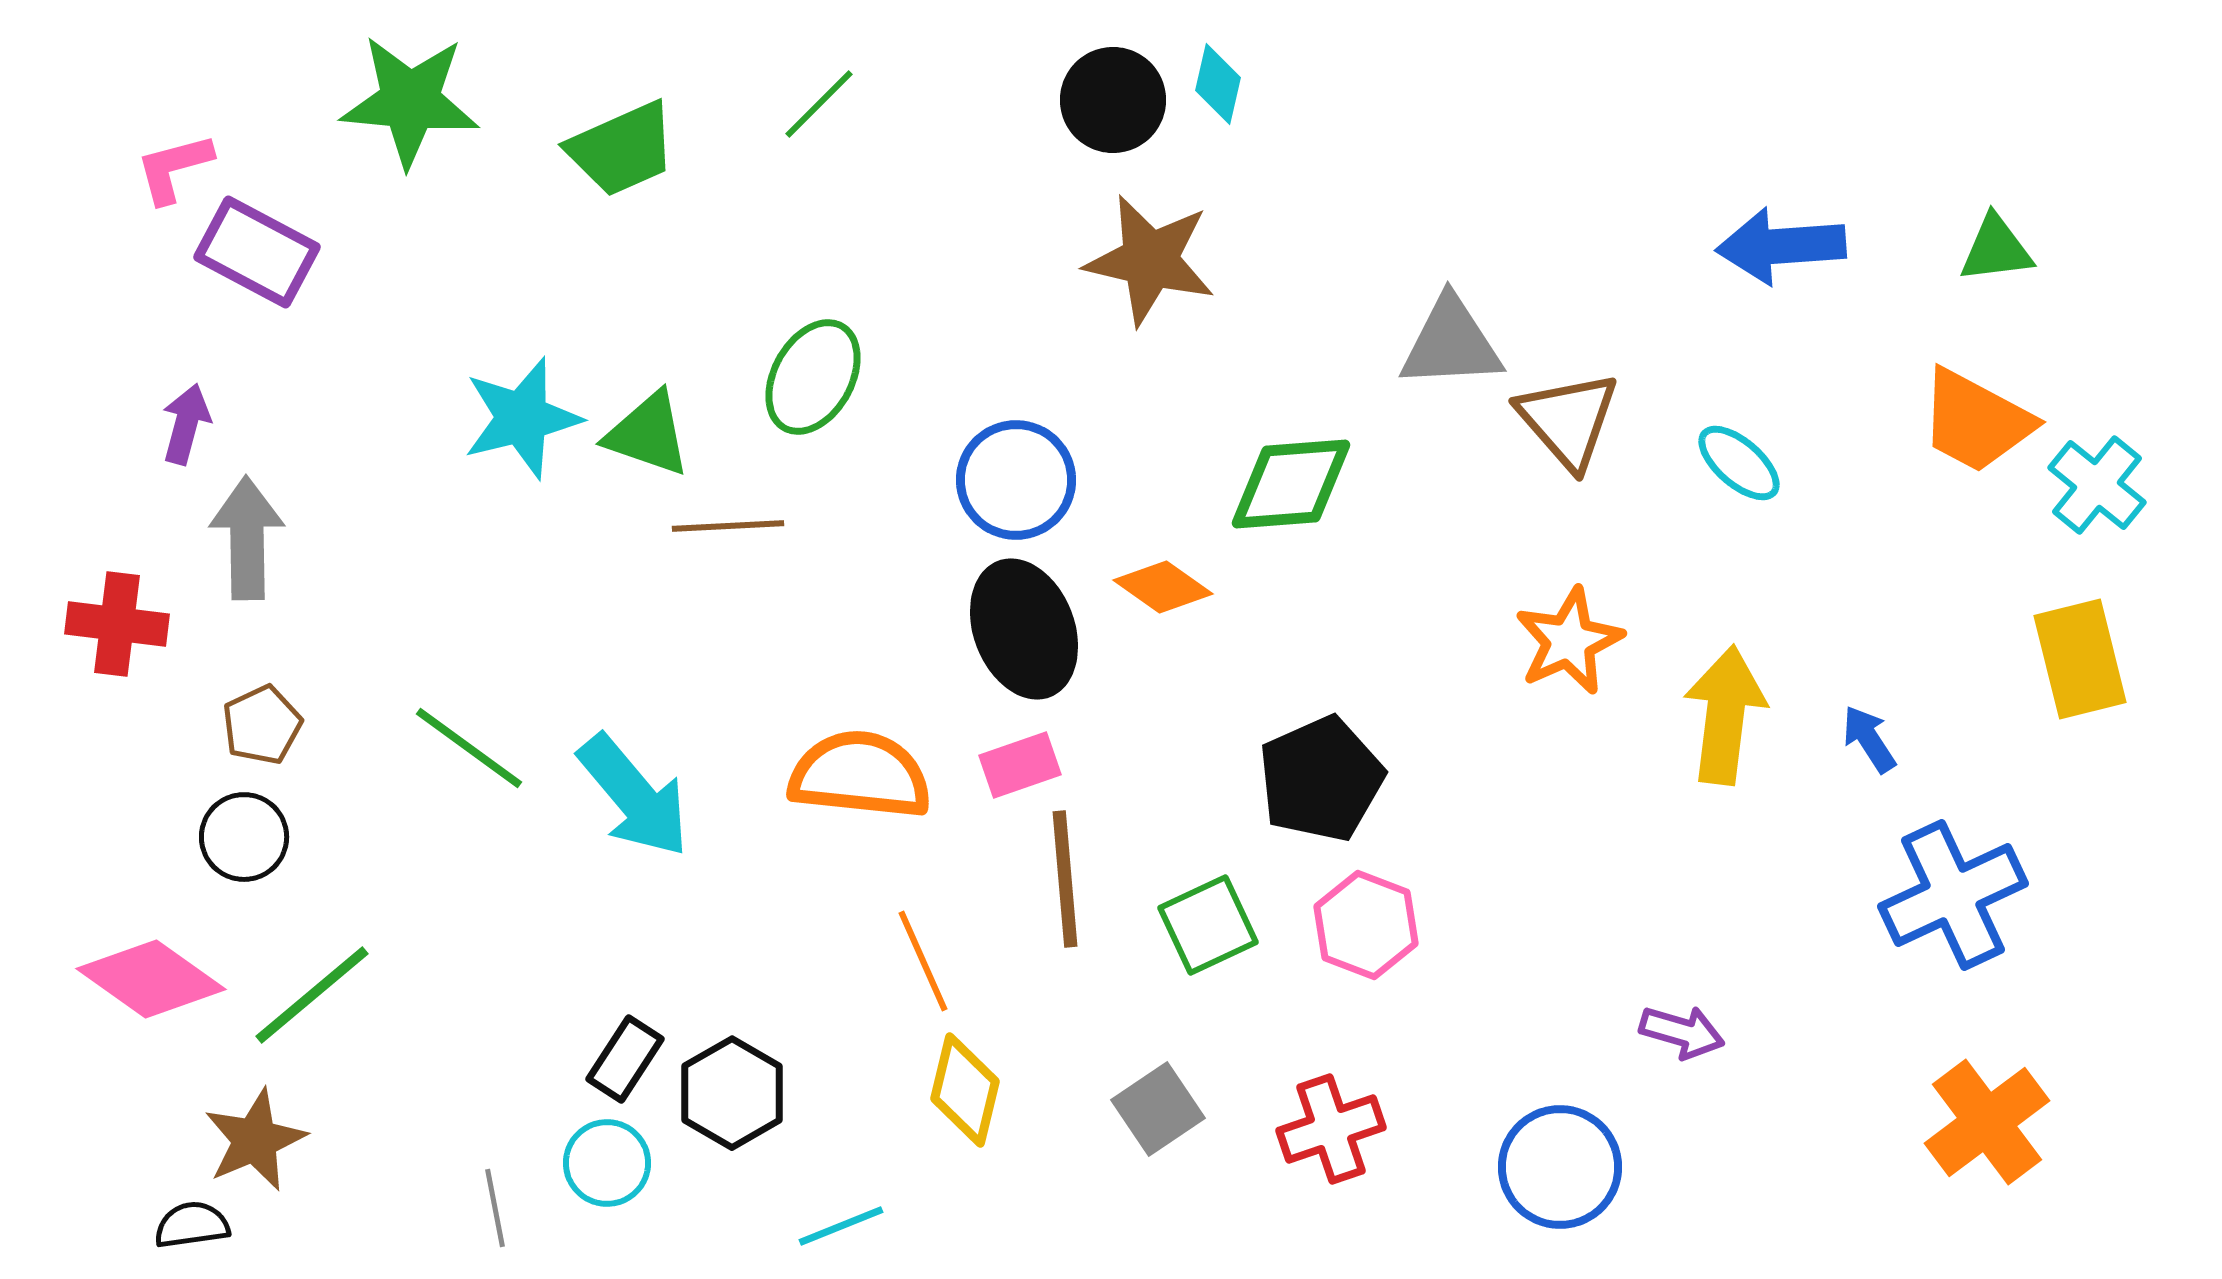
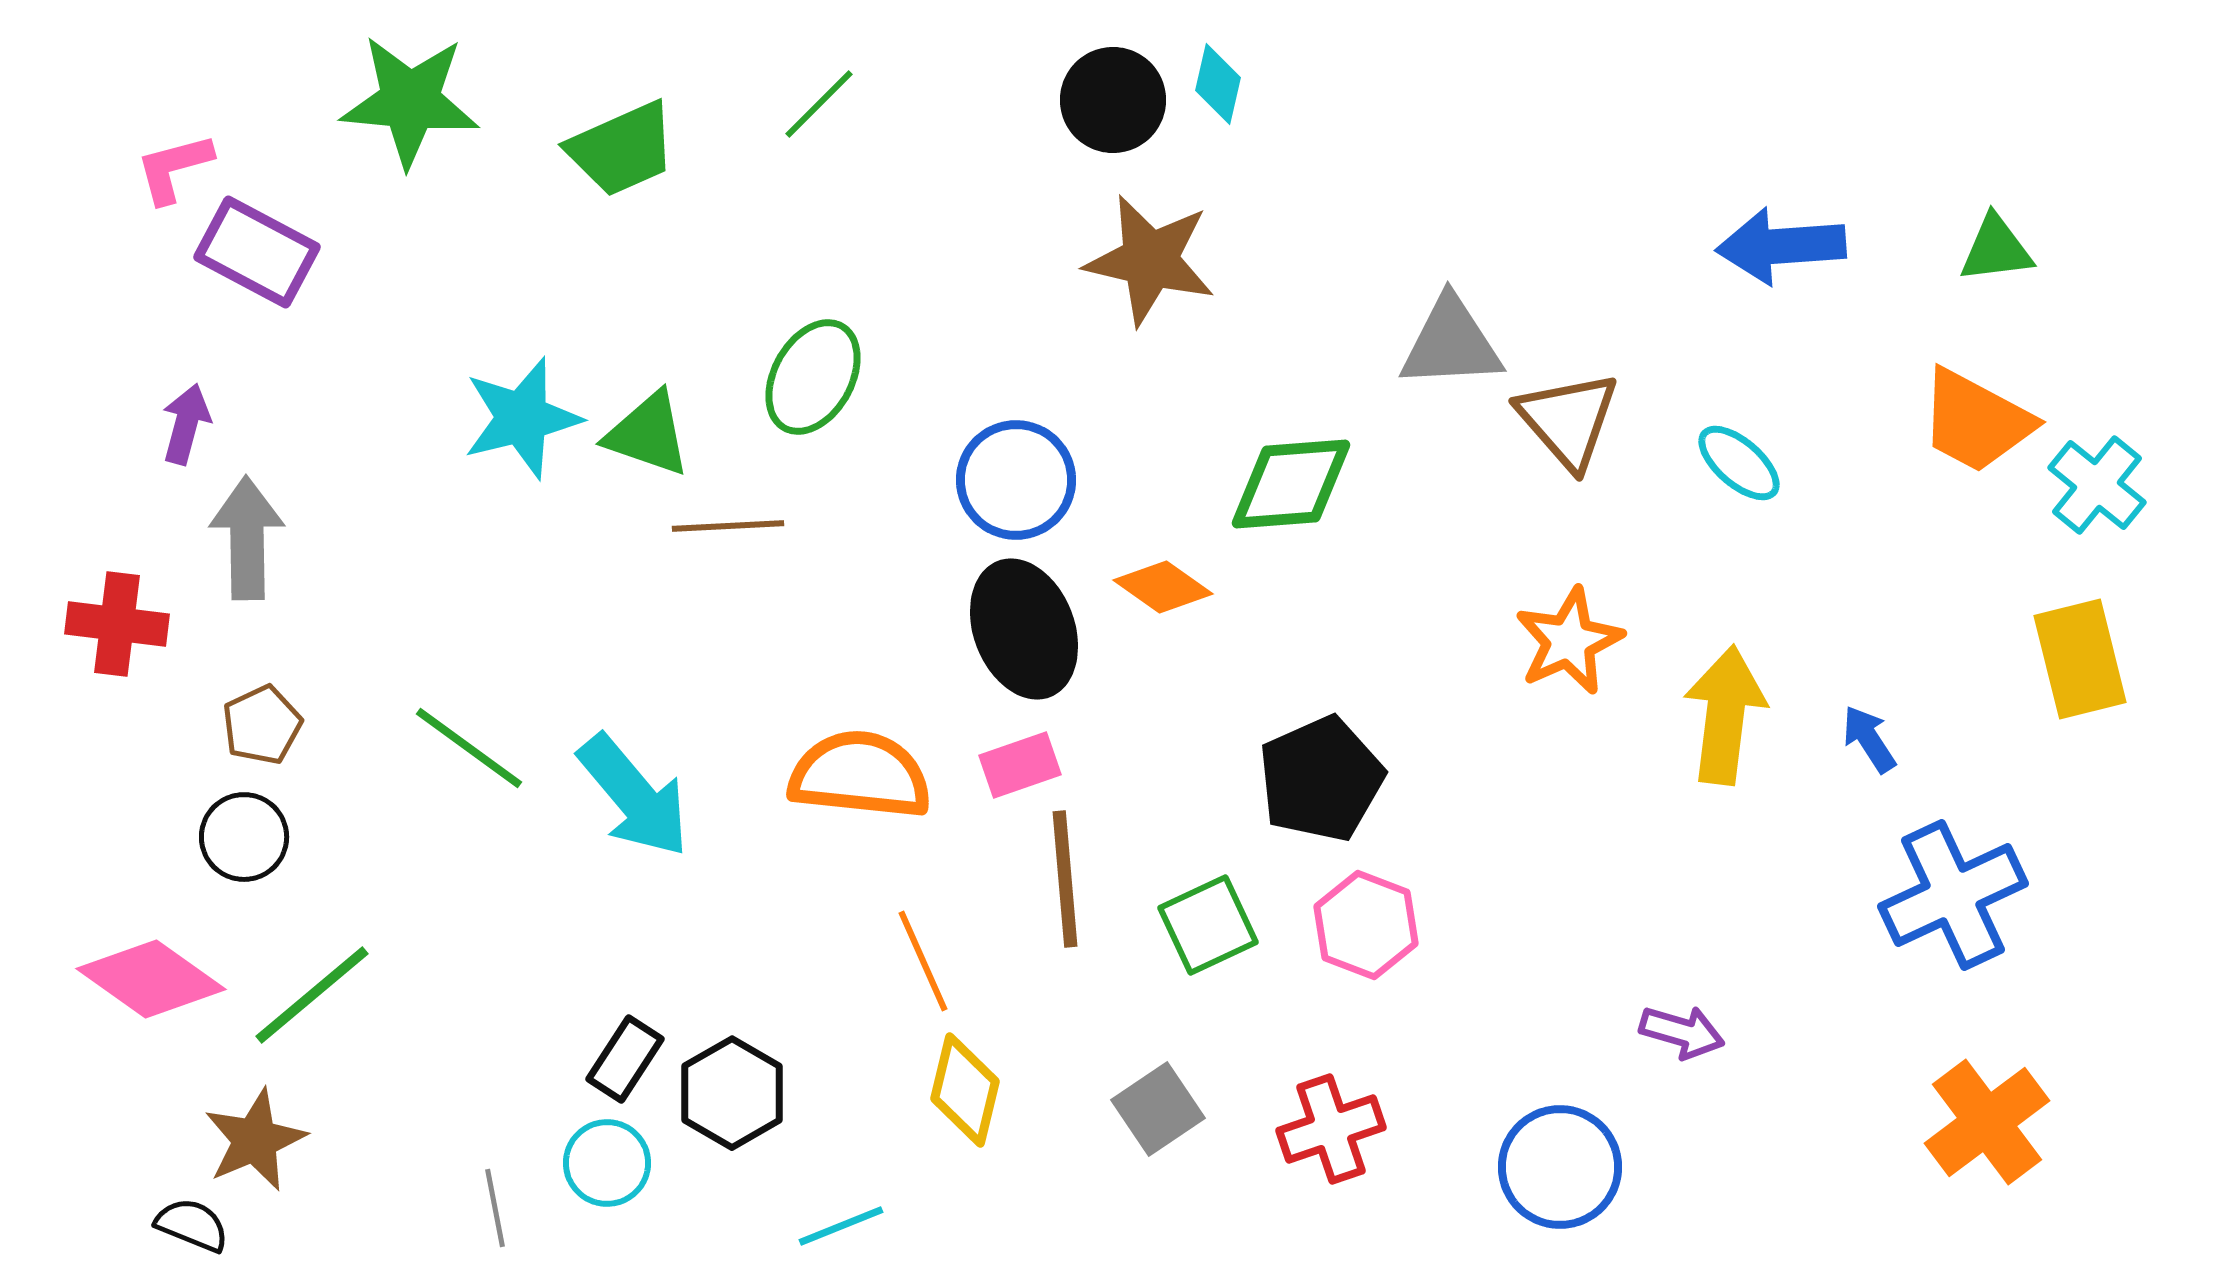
black semicircle at (192, 1225): rotated 30 degrees clockwise
